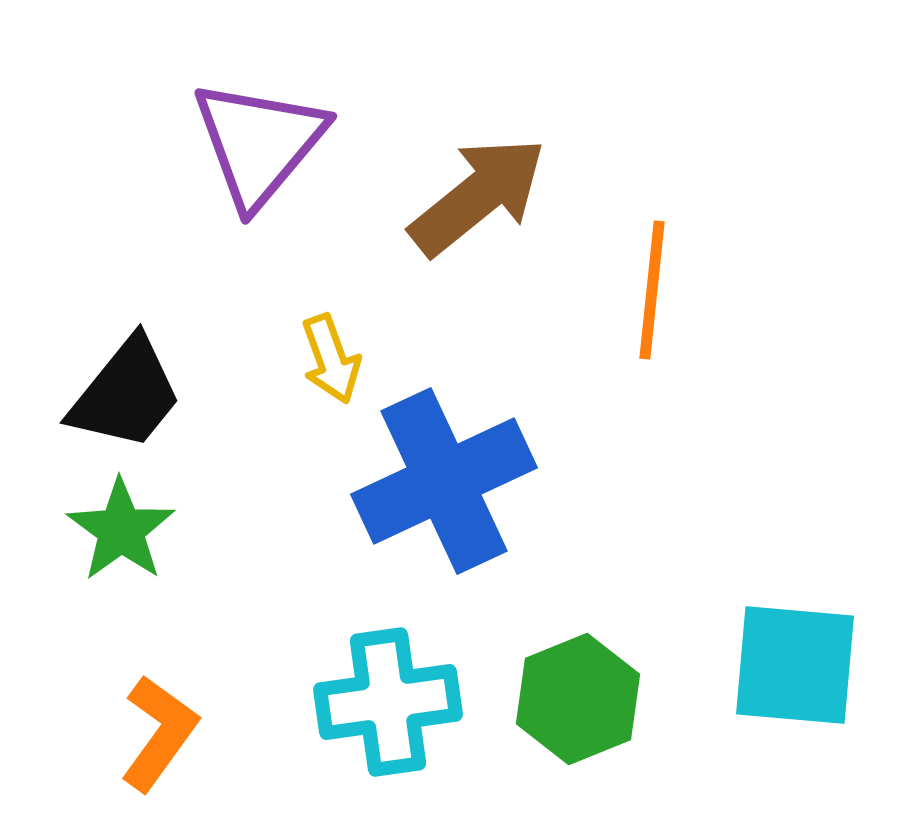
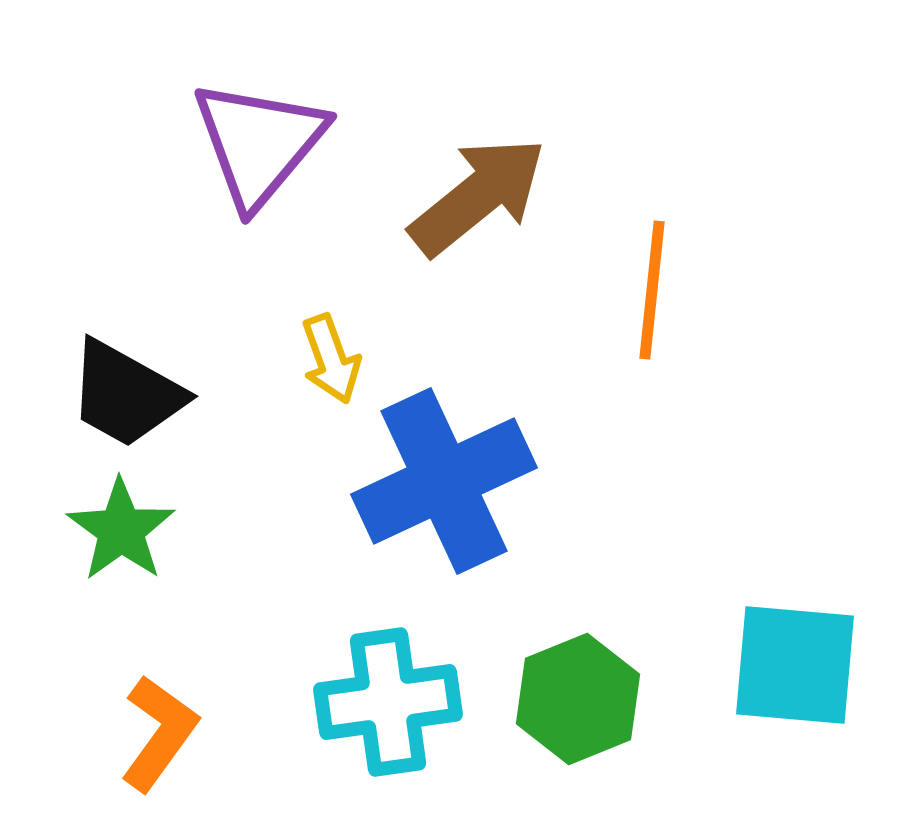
black trapezoid: rotated 80 degrees clockwise
